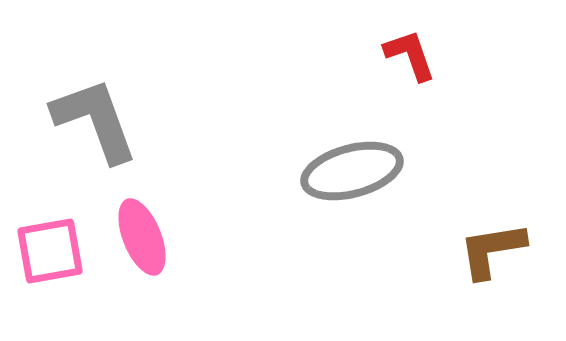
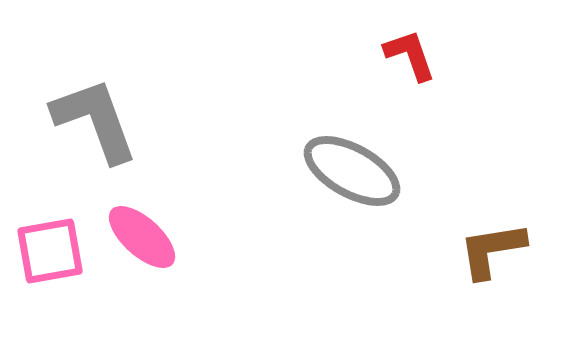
gray ellipse: rotated 44 degrees clockwise
pink ellipse: rotated 26 degrees counterclockwise
